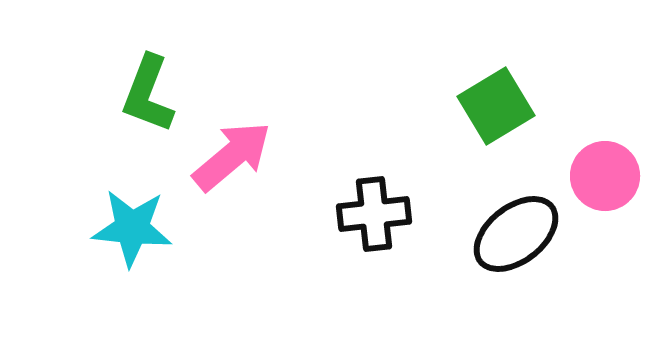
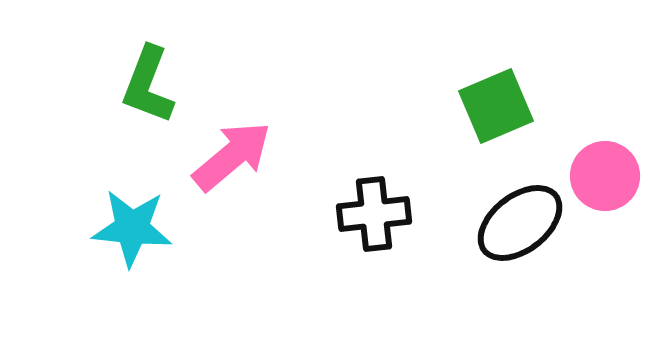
green L-shape: moved 9 px up
green square: rotated 8 degrees clockwise
black ellipse: moved 4 px right, 11 px up
